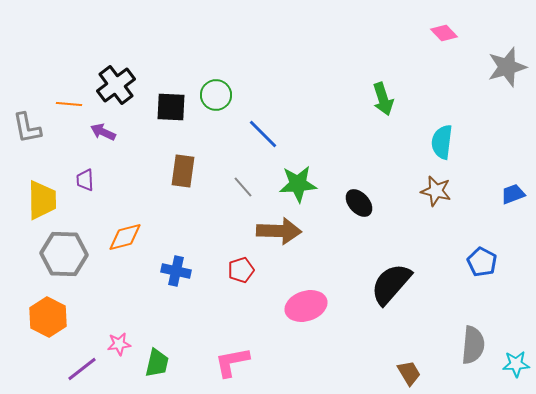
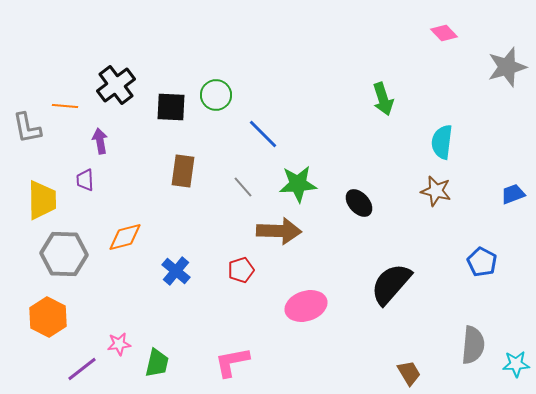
orange line: moved 4 px left, 2 px down
purple arrow: moved 3 px left, 9 px down; rotated 55 degrees clockwise
blue cross: rotated 28 degrees clockwise
